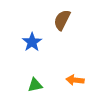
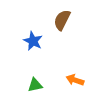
blue star: moved 1 px right, 1 px up; rotated 12 degrees counterclockwise
orange arrow: rotated 12 degrees clockwise
